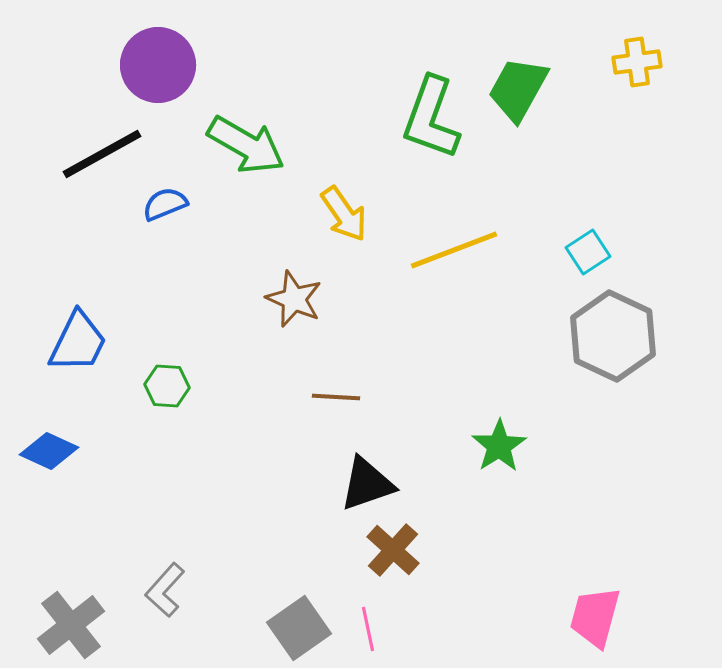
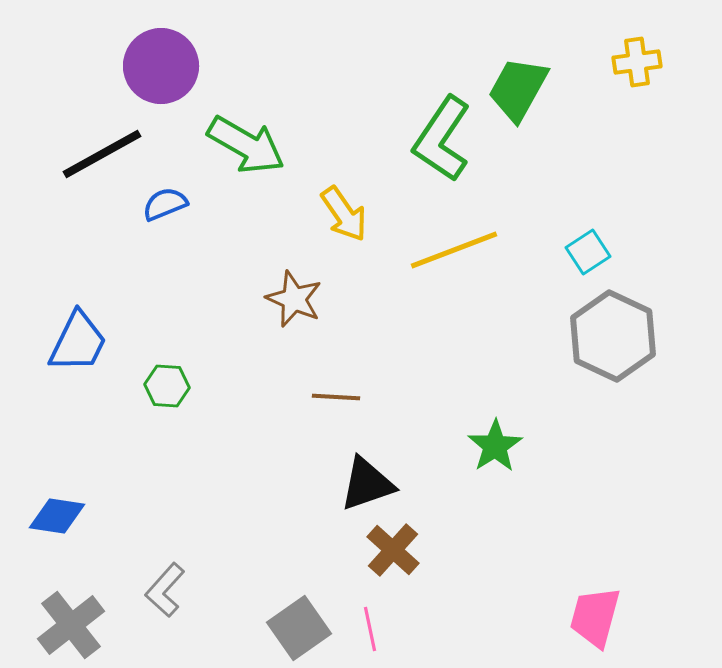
purple circle: moved 3 px right, 1 px down
green L-shape: moved 11 px right, 21 px down; rotated 14 degrees clockwise
green star: moved 4 px left
blue diamond: moved 8 px right, 65 px down; rotated 16 degrees counterclockwise
pink line: moved 2 px right
